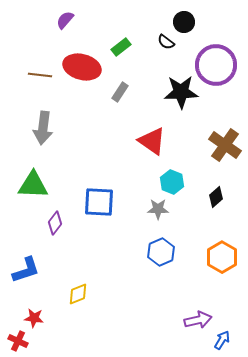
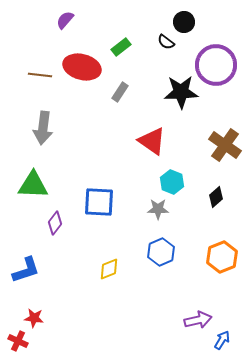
orange hexagon: rotated 8 degrees clockwise
yellow diamond: moved 31 px right, 25 px up
